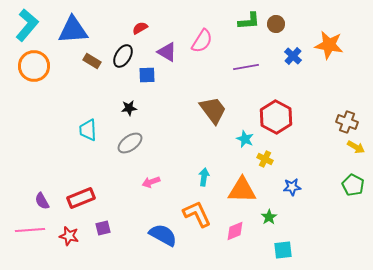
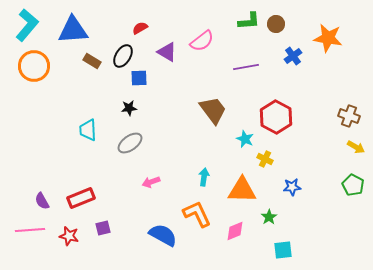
pink semicircle: rotated 20 degrees clockwise
orange star: moved 1 px left, 7 px up
blue cross: rotated 12 degrees clockwise
blue square: moved 8 px left, 3 px down
brown cross: moved 2 px right, 6 px up
